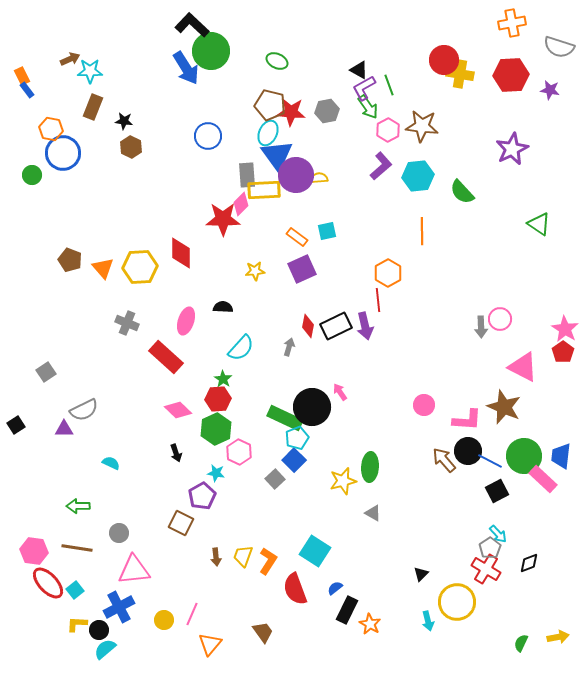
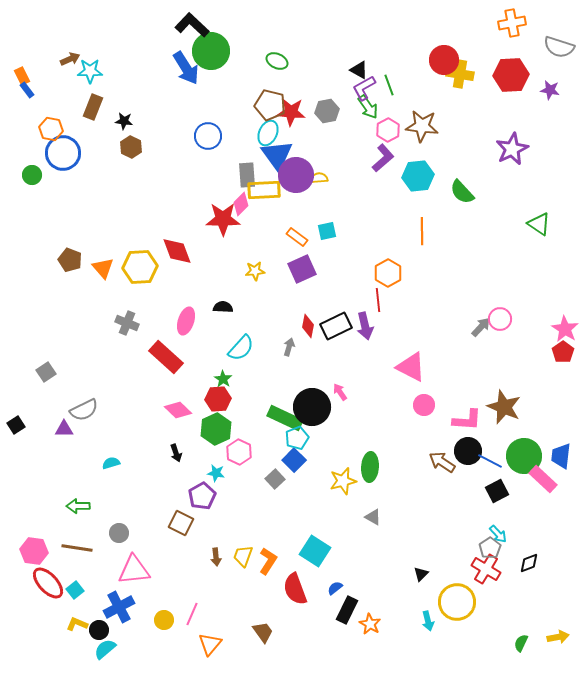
purple L-shape at (381, 166): moved 2 px right, 8 px up
red diamond at (181, 253): moved 4 px left, 2 px up; rotated 20 degrees counterclockwise
gray arrow at (481, 327): rotated 135 degrees counterclockwise
pink triangle at (523, 367): moved 112 px left
brown arrow at (444, 460): moved 2 px left, 2 px down; rotated 16 degrees counterclockwise
cyan semicircle at (111, 463): rotated 42 degrees counterclockwise
gray triangle at (373, 513): moved 4 px down
yellow L-shape at (77, 624): rotated 20 degrees clockwise
